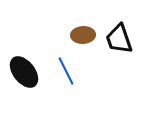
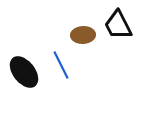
black trapezoid: moved 1 px left, 14 px up; rotated 8 degrees counterclockwise
blue line: moved 5 px left, 6 px up
